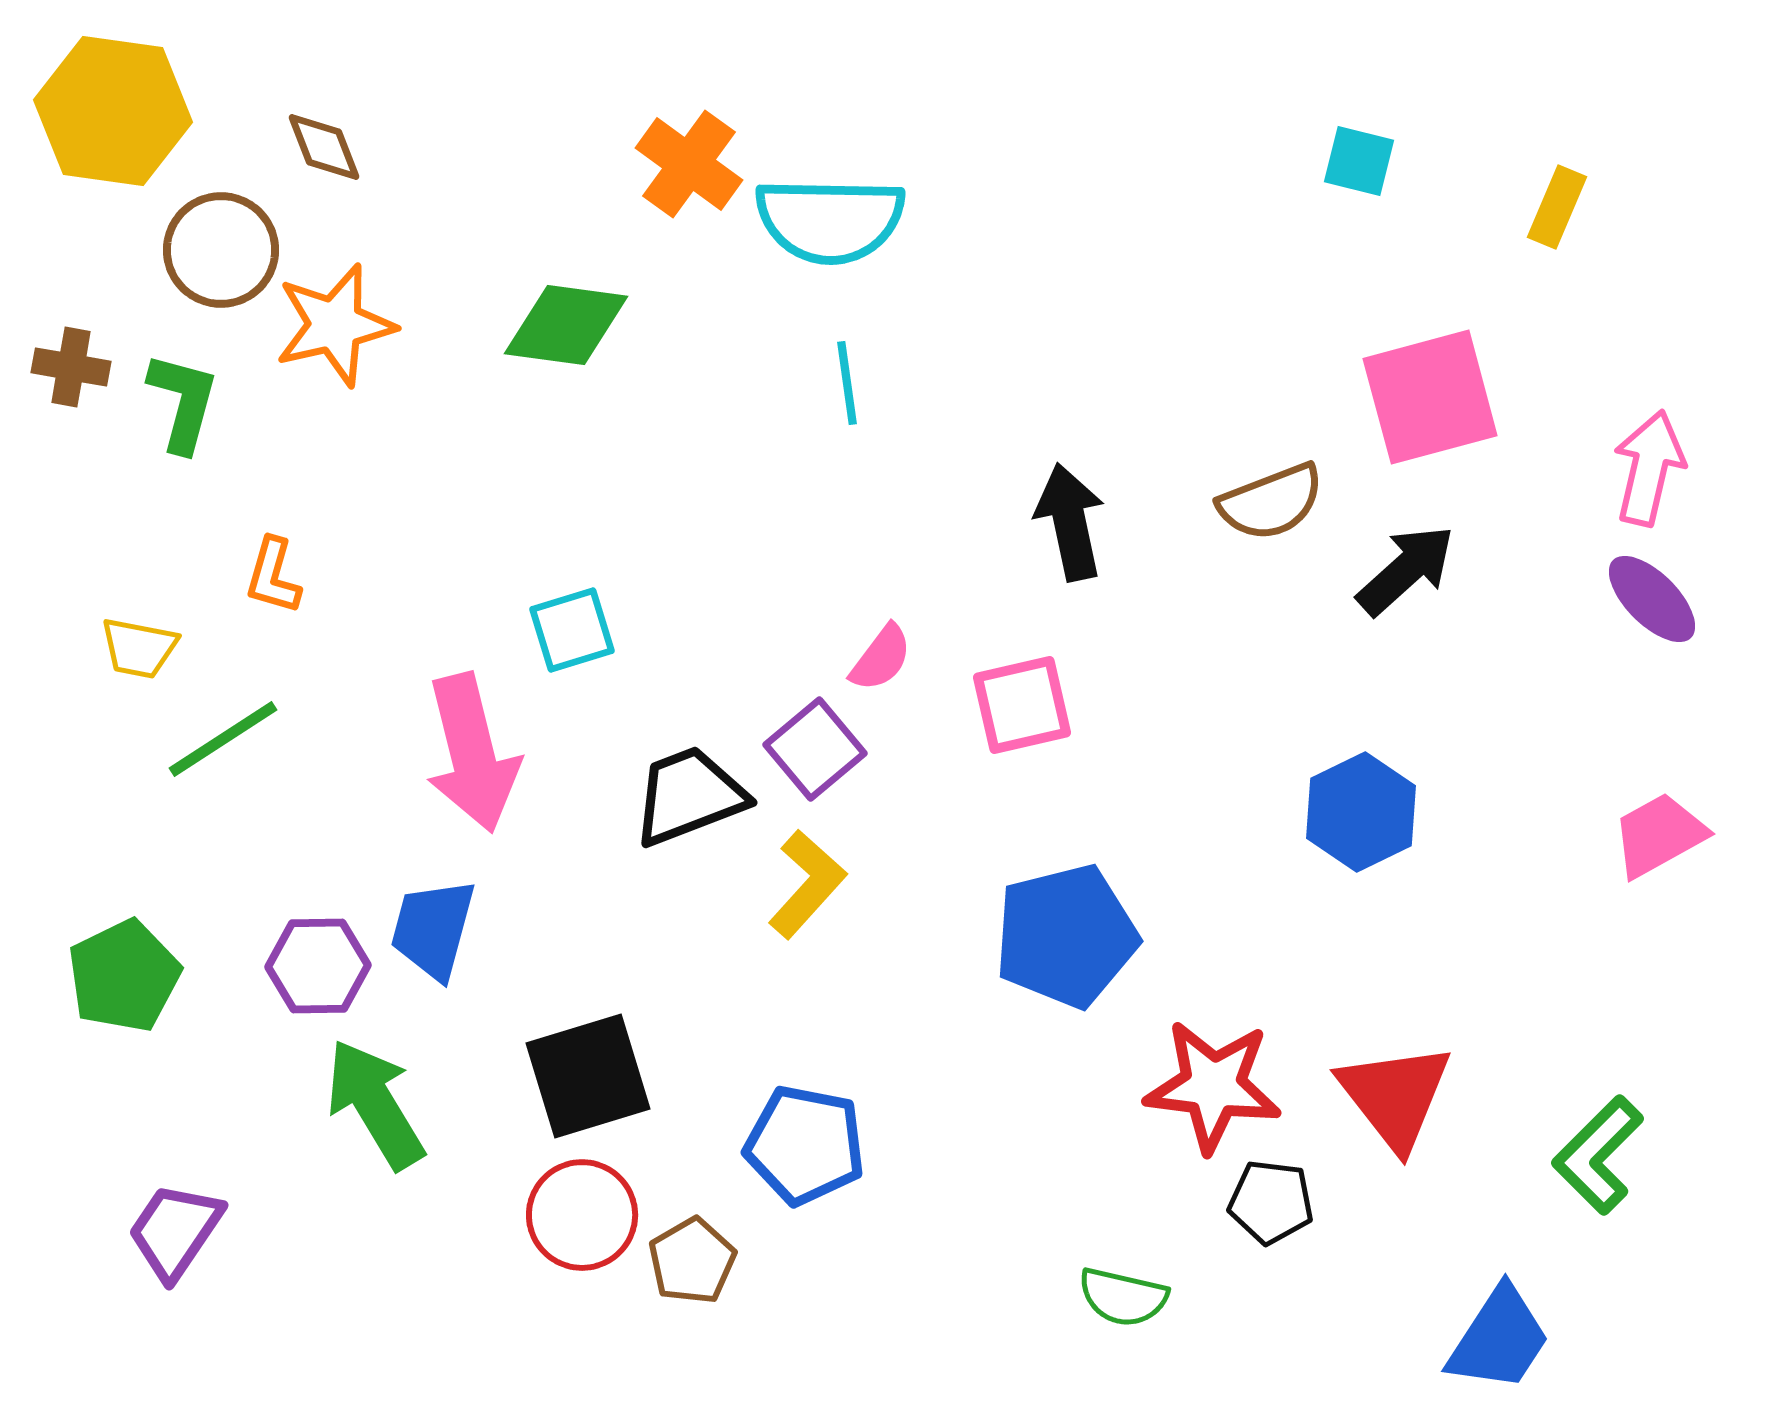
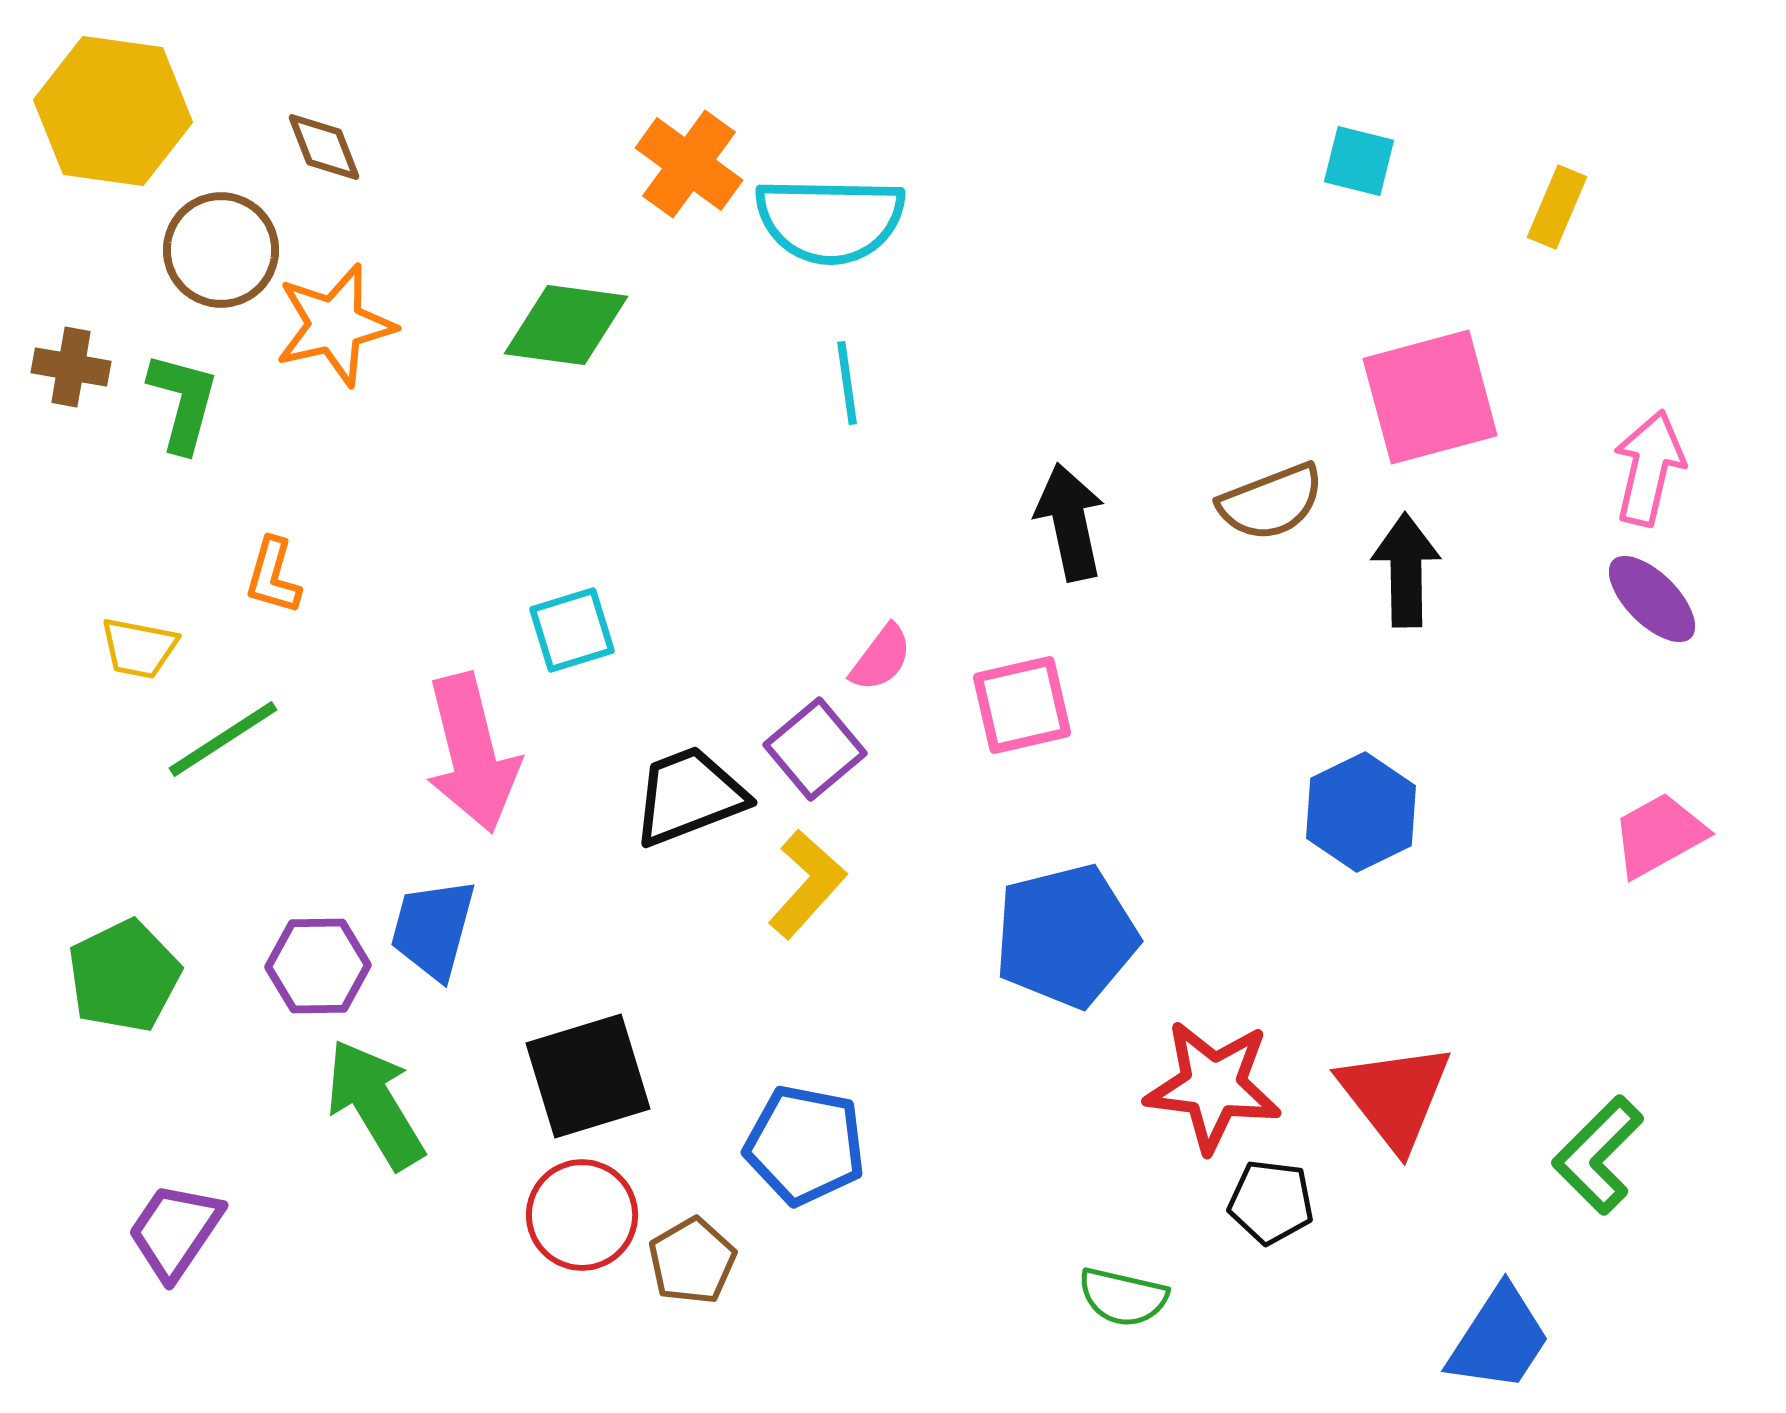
black arrow at (1406, 570): rotated 49 degrees counterclockwise
